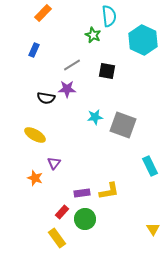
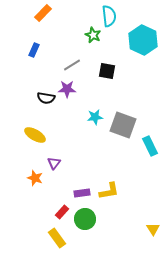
cyan rectangle: moved 20 px up
